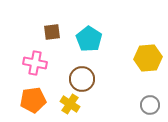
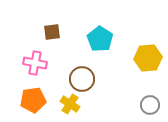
cyan pentagon: moved 11 px right
